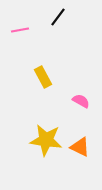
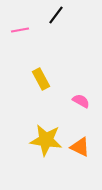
black line: moved 2 px left, 2 px up
yellow rectangle: moved 2 px left, 2 px down
